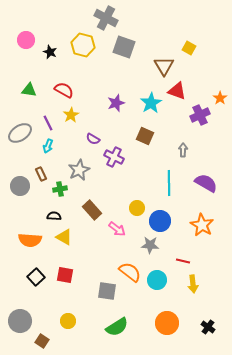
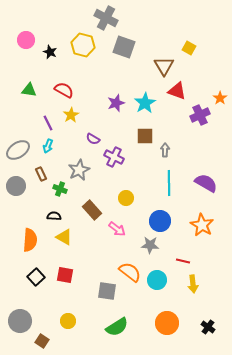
cyan star at (151, 103): moved 6 px left
gray ellipse at (20, 133): moved 2 px left, 17 px down
brown square at (145, 136): rotated 24 degrees counterclockwise
gray arrow at (183, 150): moved 18 px left
gray circle at (20, 186): moved 4 px left
green cross at (60, 189): rotated 32 degrees clockwise
yellow circle at (137, 208): moved 11 px left, 10 px up
orange semicircle at (30, 240): rotated 90 degrees counterclockwise
